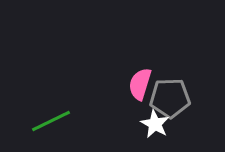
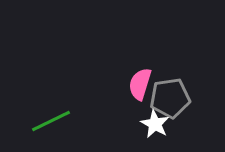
gray pentagon: rotated 6 degrees counterclockwise
